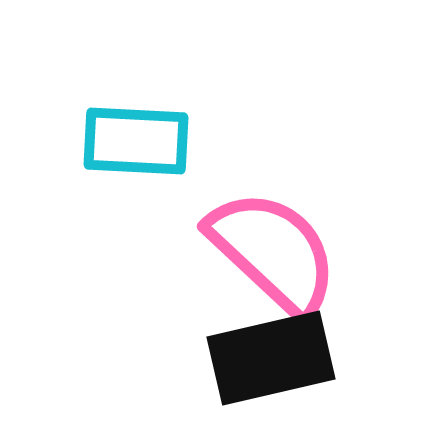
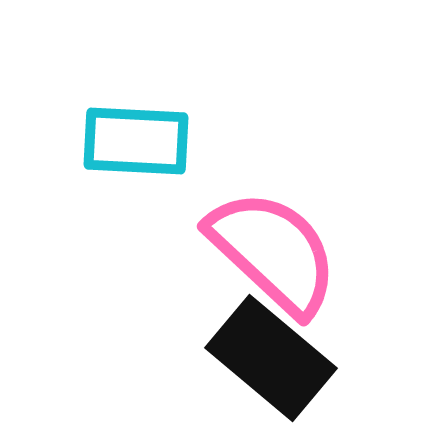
black rectangle: rotated 53 degrees clockwise
